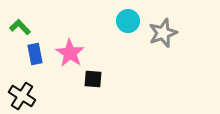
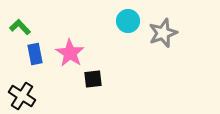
black square: rotated 12 degrees counterclockwise
